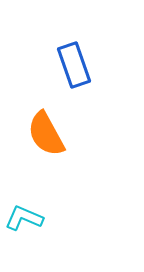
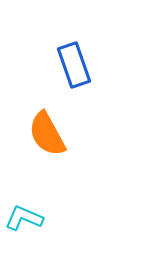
orange semicircle: moved 1 px right
